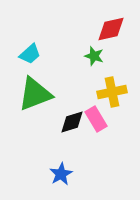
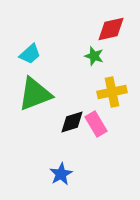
pink rectangle: moved 5 px down
